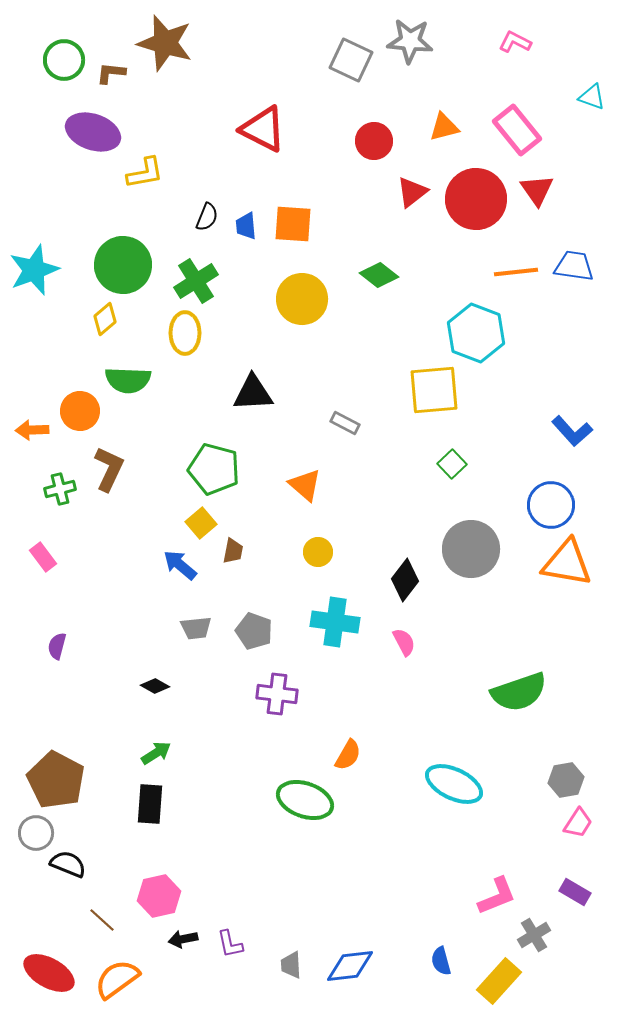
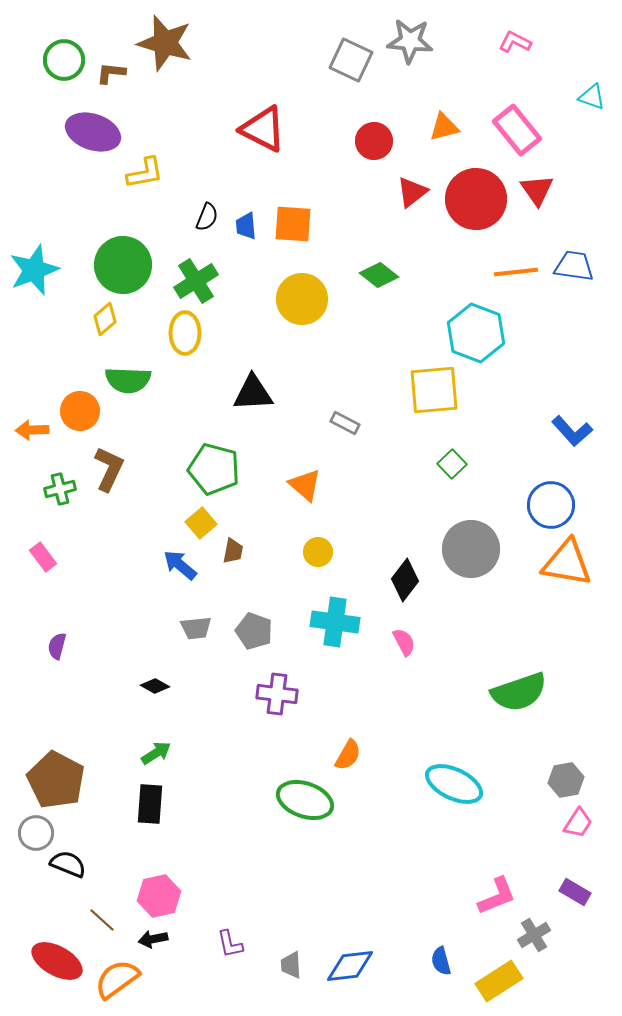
black arrow at (183, 939): moved 30 px left
red ellipse at (49, 973): moved 8 px right, 12 px up
yellow rectangle at (499, 981): rotated 15 degrees clockwise
